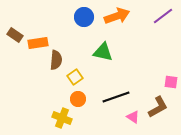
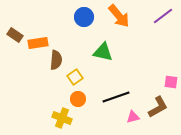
orange arrow: moved 2 px right; rotated 70 degrees clockwise
pink triangle: rotated 48 degrees counterclockwise
